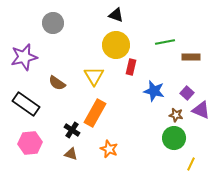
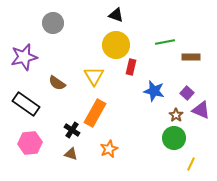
brown star: rotated 24 degrees clockwise
orange star: rotated 24 degrees clockwise
